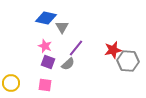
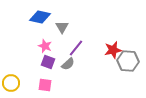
blue diamond: moved 6 px left, 1 px up
